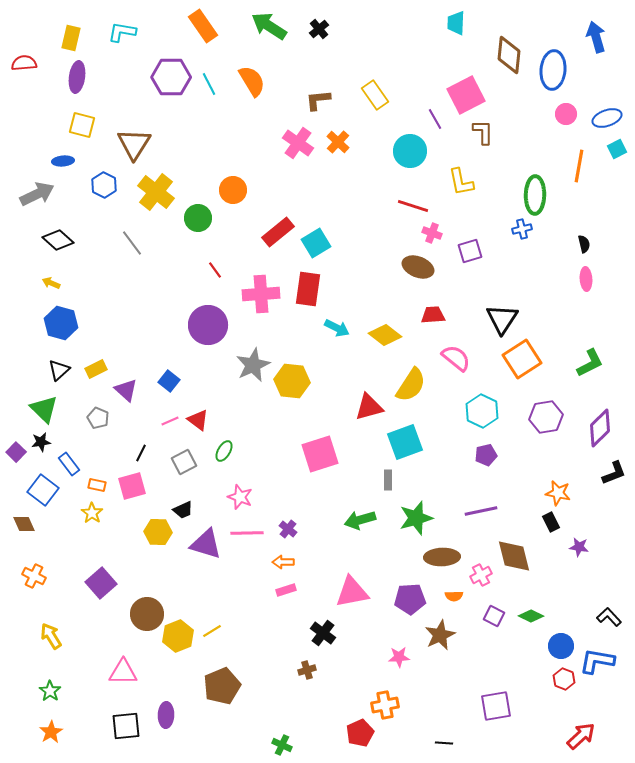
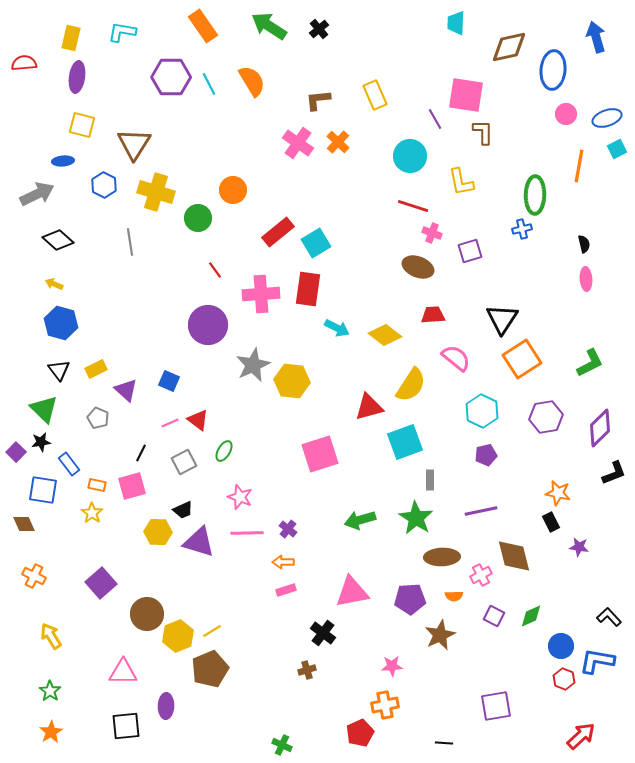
brown diamond at (509, 55): moved 8 px up; rotated 72 degrees clockwise
yellow rectangle at (375, 95): rotated 12 degrees clockwise
pink square at (466, 95): rotated 36 degrees clockwise
cyan circle at (410, 151): moved 5 px down
yellow cross at (156, 192): rotated 21 degrees counterclockwise
gray line at (132, 243): moved 2 px left, 1 px up; rotated 28 degrees clockwise
yellow arrow at (51, 283): moved 3 px right, 1 px down
black triangle at (59, 370): rotated 25 degrees counterclockwise
blue square at (169, 381): rotated 15 degrees counterclockwise
pink line at (170, 421): moved 2 px down
gray rectangle at (388, 480): moved 42 px right
blue square at (43, 490): rotated 28 degrees counterclockwise
green star at (416, 518): rotated 24 degrees counterclockwise
purple triangle at (206, 544): moved 7 px left, 2 px up
green diamond at (531, 616): rotated 50 degrees counterclockwise
pink star at (399, 657): moved 7 px left, 9 px down
brown pentagon at (222, 686): moved 12 px left, 17 px up
purple ellipse at (166, 715): moved 9 px up
